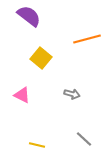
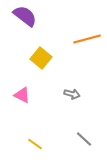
purple semicircle: moved 4 px left
yellow line: moved 2 px left, 1 px up; rotated 21 degrees clockwise
